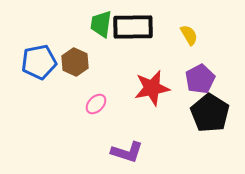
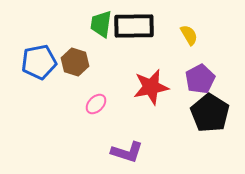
black rectangle: moved 1 px right, 1 px up
brown hexagon: rotated 8 degrees counterclockwise
red star: moved 1 px left, 1 px up
